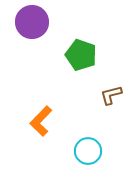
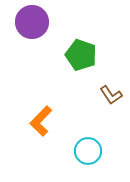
brown L-shape: rotated 110 degrees counterclockwise
